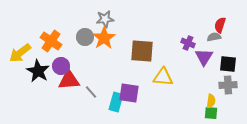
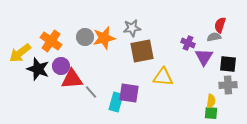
gray star: moved 27 px right, 9 px down
orange star: rotated 20 degrees clockwise
brown square: rotated 15 degrees counterclockwise
black star: moved 2 px up; rotated 10 degrees counterclockwise
red triangle: moved 3 px right, 1 px up
